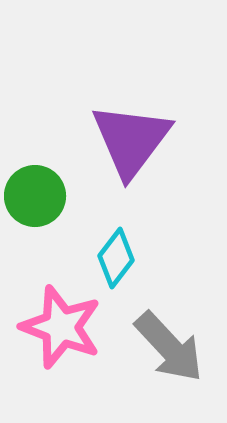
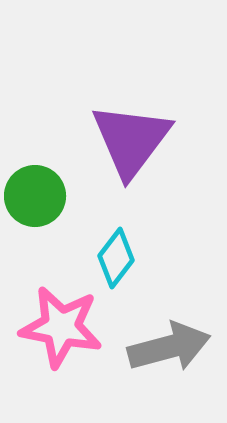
pink star: rotated 10 degrees counterclockwise
gray arrow: rotated 62 degrees counterclockwise
